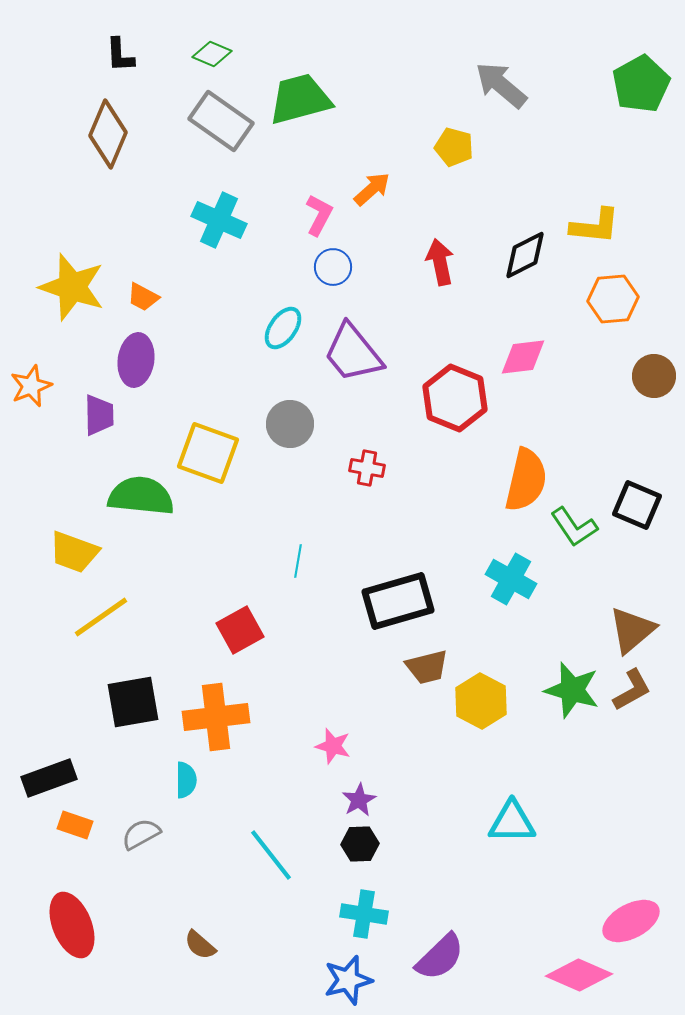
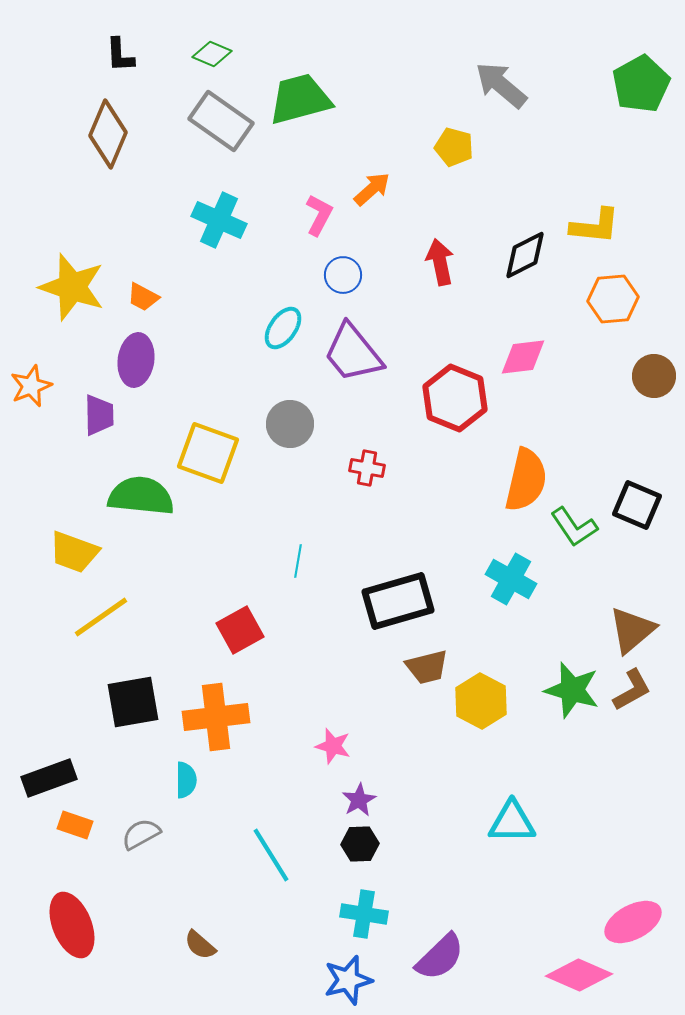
blue circle at (333, 267): moved 10 px right, 8 px down
cyan line at (271, 855): rotated 6 degrees clockwise
pink ellipse at (631, 921): moved 2 px right, 1 px down
